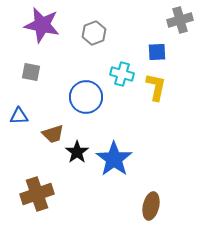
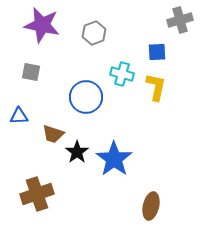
brown trapezoid: rotated 35 degrees clockwise
